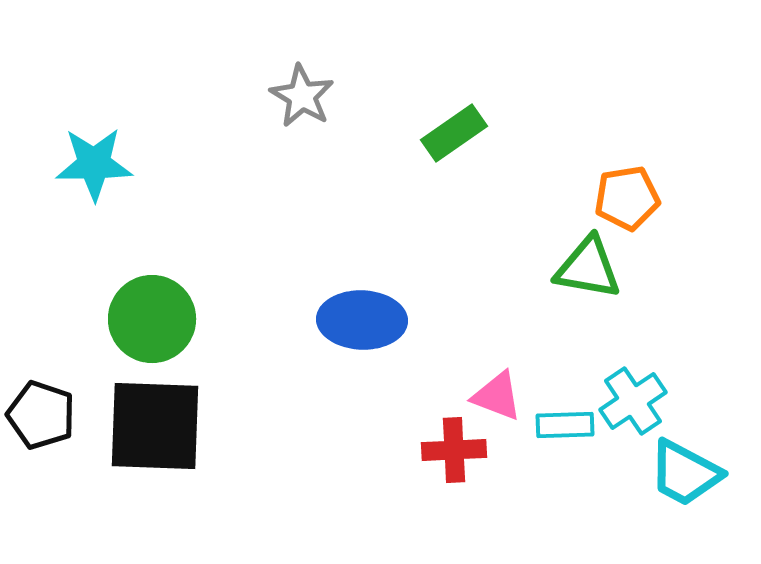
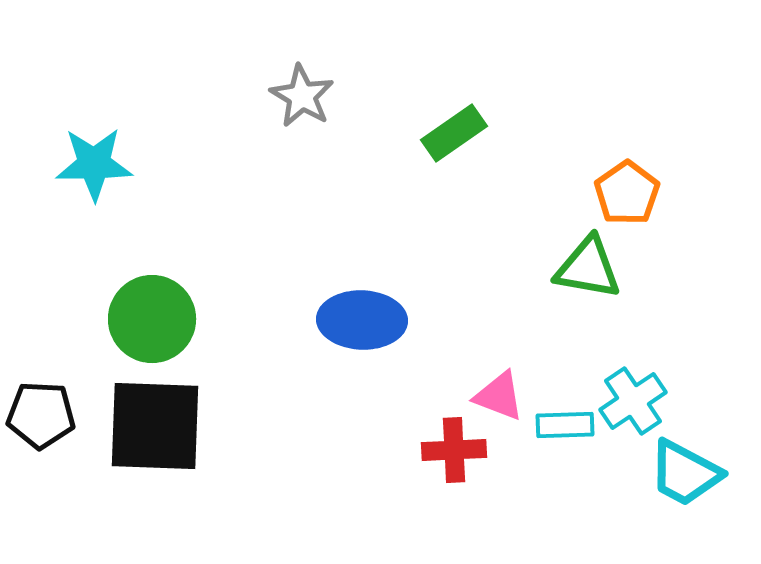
orange pentagon: moved 5 px up; rotated 26 degrees counterclockwise
pink triangle: moved 2 px right
black pentagon: rotated 16 degrees counterclockwise
